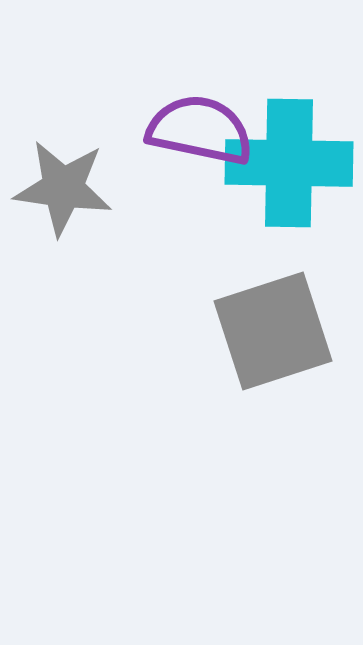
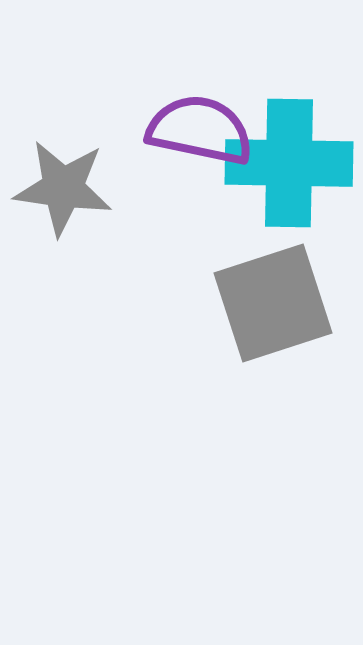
gray square: moved 28 px up
